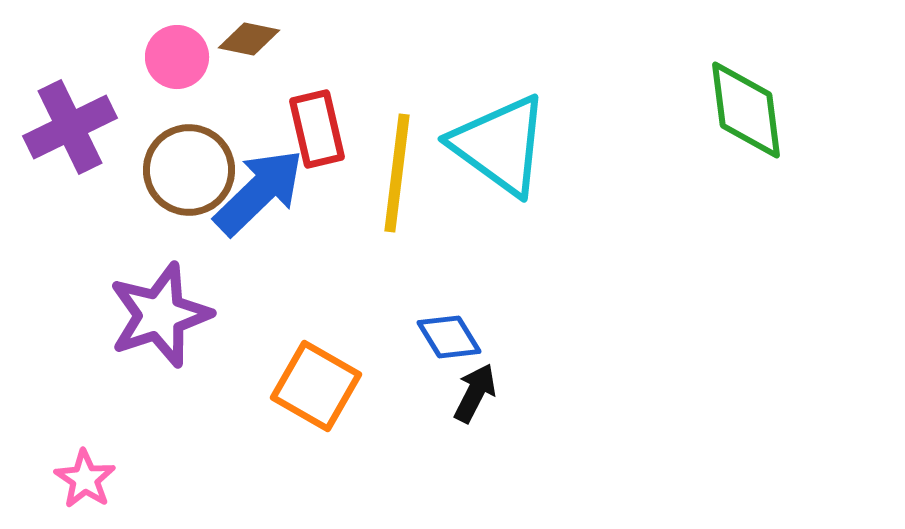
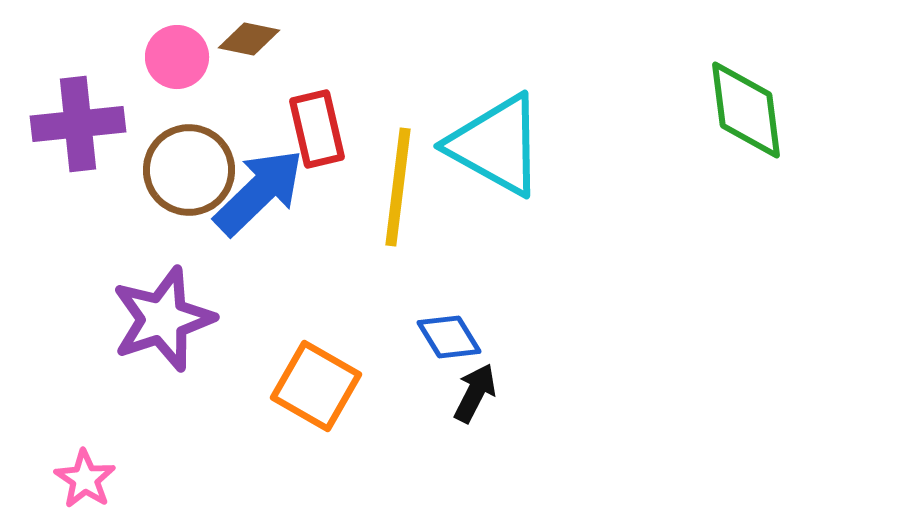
purple cross: moved 8 px right, 3 px up; rotated 20 degrees clockwise
cyan triangle: moved 4 px left; rotated 7 degrees counterclockwise
yellow line: moved 1 px right, 14 px down
purple star: moved 3 px right, 4 px down
